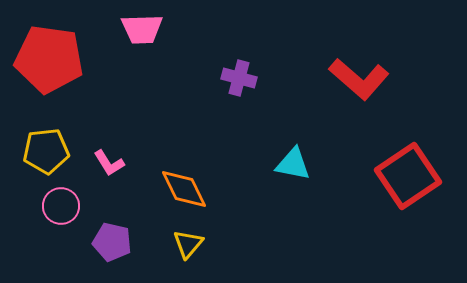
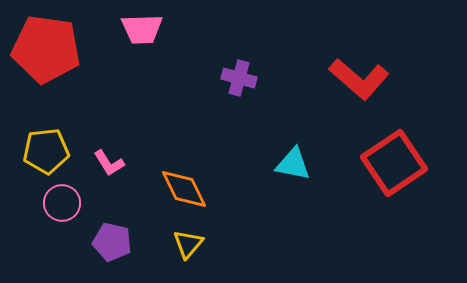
red pentagon: moved 3 px left, 10 px up
red square: moved 14 px left, 13 px up
pink circle: moved 1 px right, 3 px up
